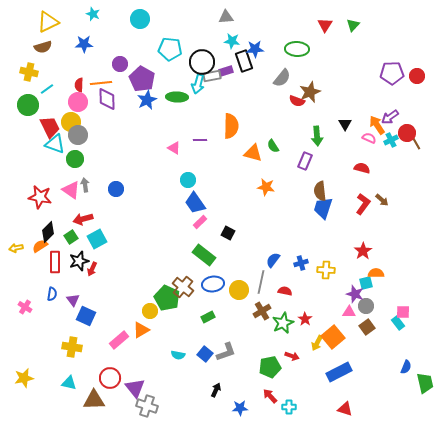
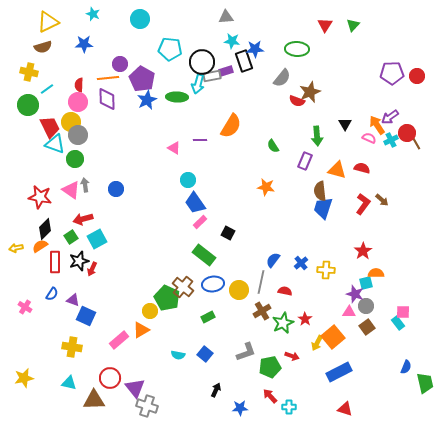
orange line at (101, 83): moved 7 px right, 5 px up
orange semicircle at (231, 126): rotated 30 degrees clockwise
orange triangle at (253, 153): moved 84 px right, 17 px down
black diamond at (48, 232): moved 3 px left, 3 px up
blue cross at (301, 263): rotated 24 degrees counterclockwise
blue semicircle at (52, 294): rotated 24 degrees clockwise
purple triangle at (73, 300): rotated 32 degrees counterclockwise
gray L-shape at (226, 352): moved 20 px right
